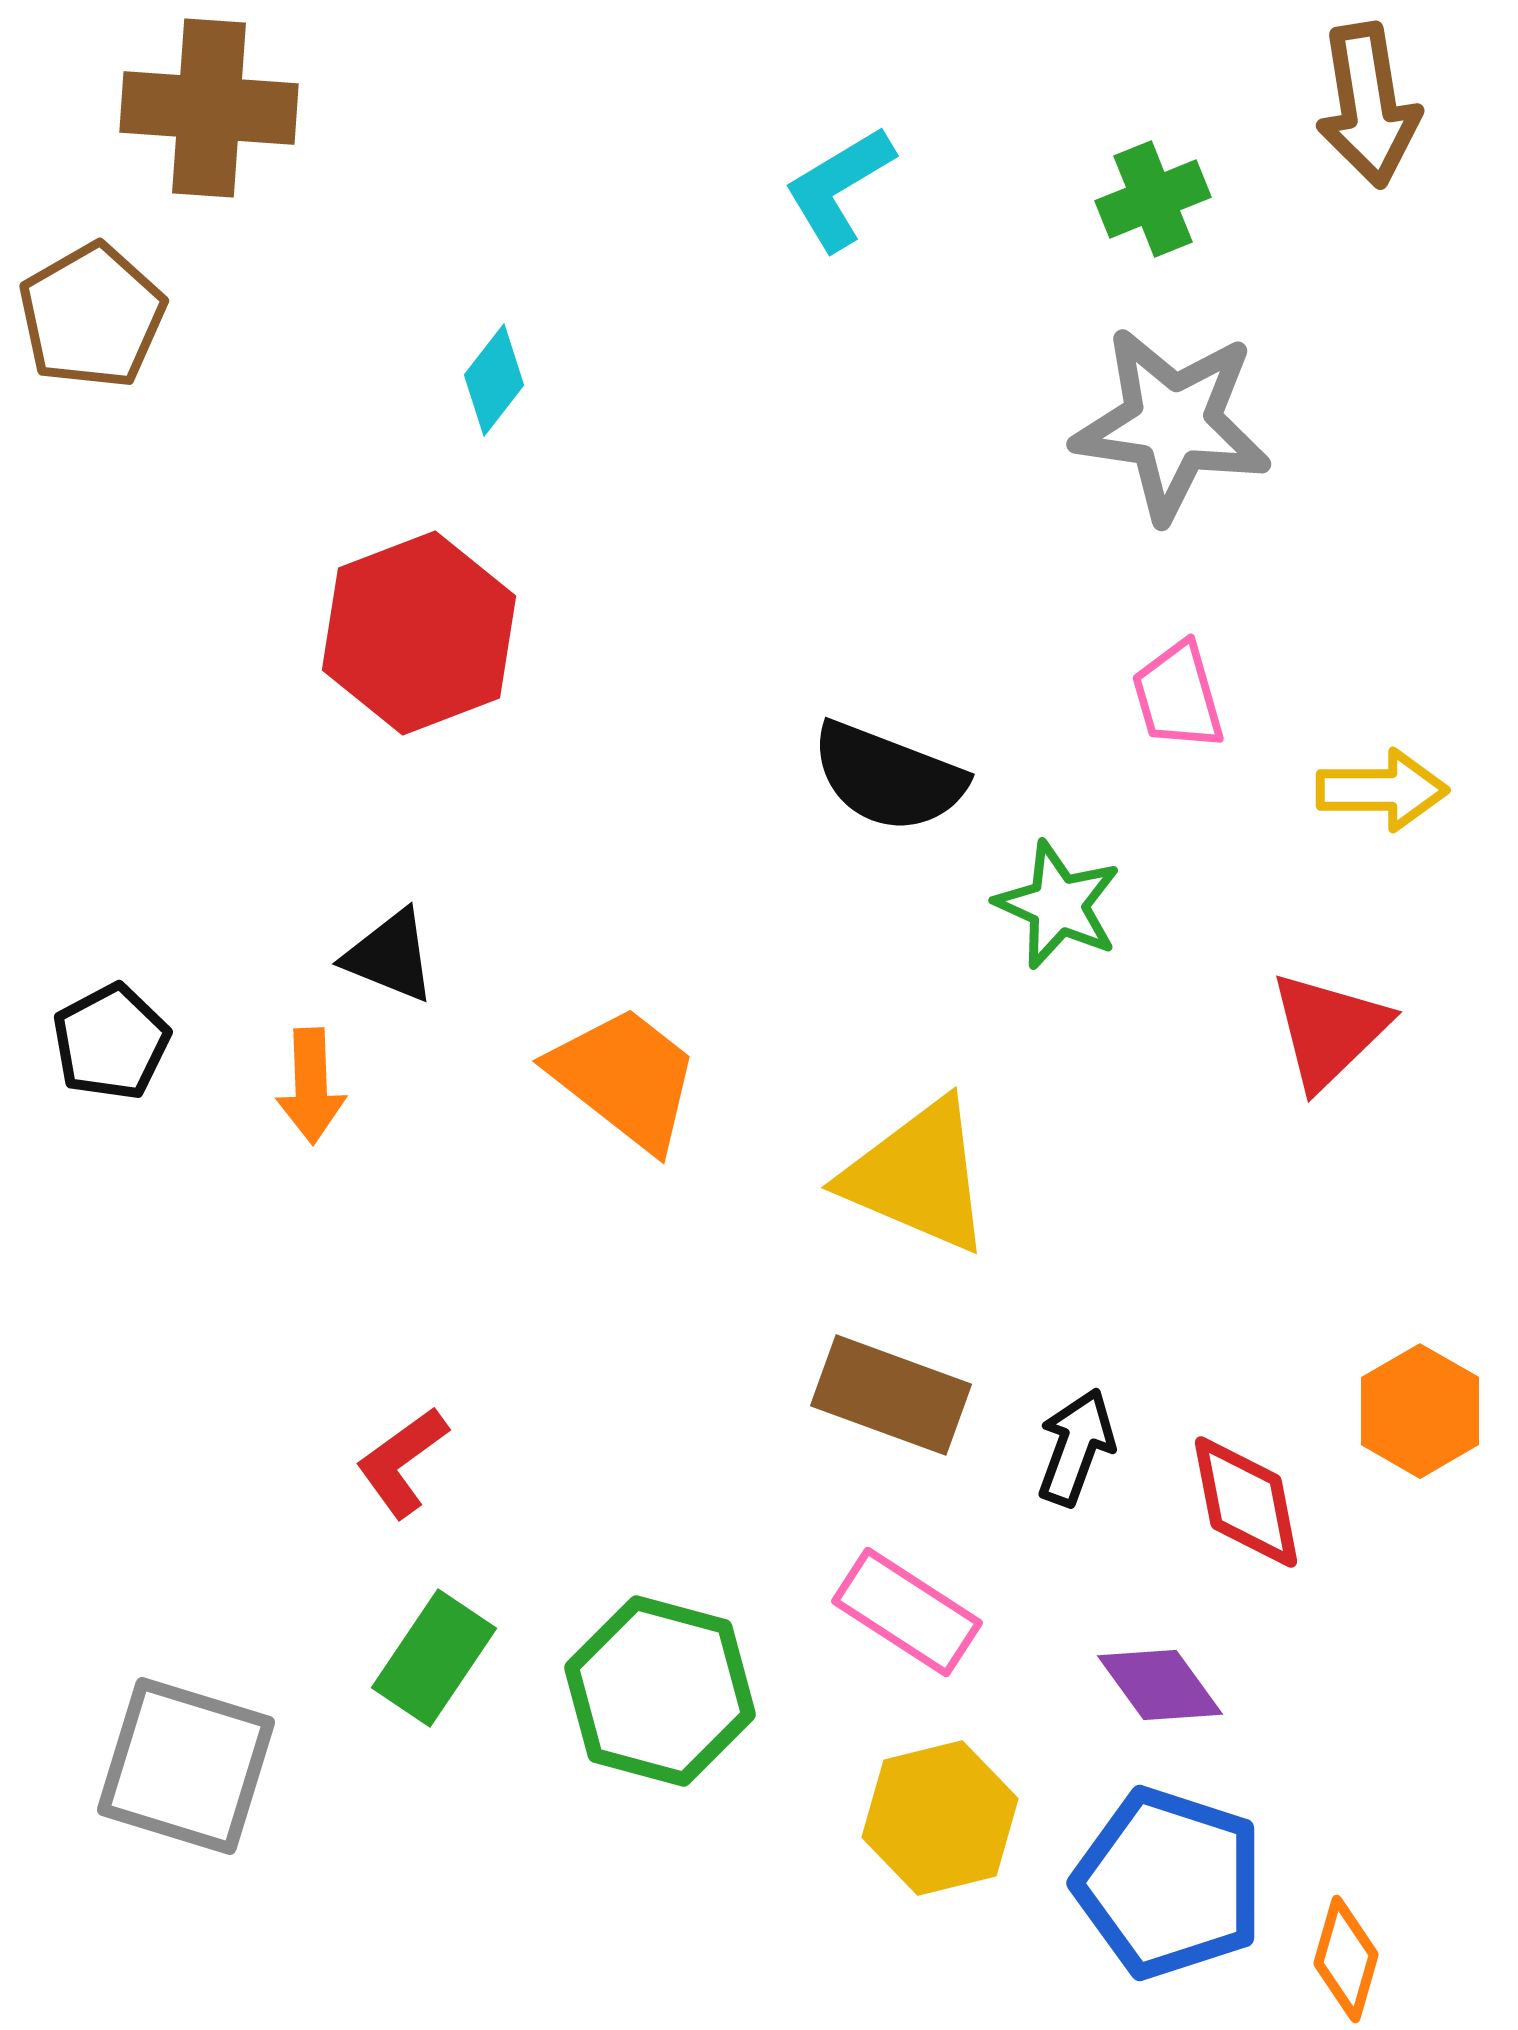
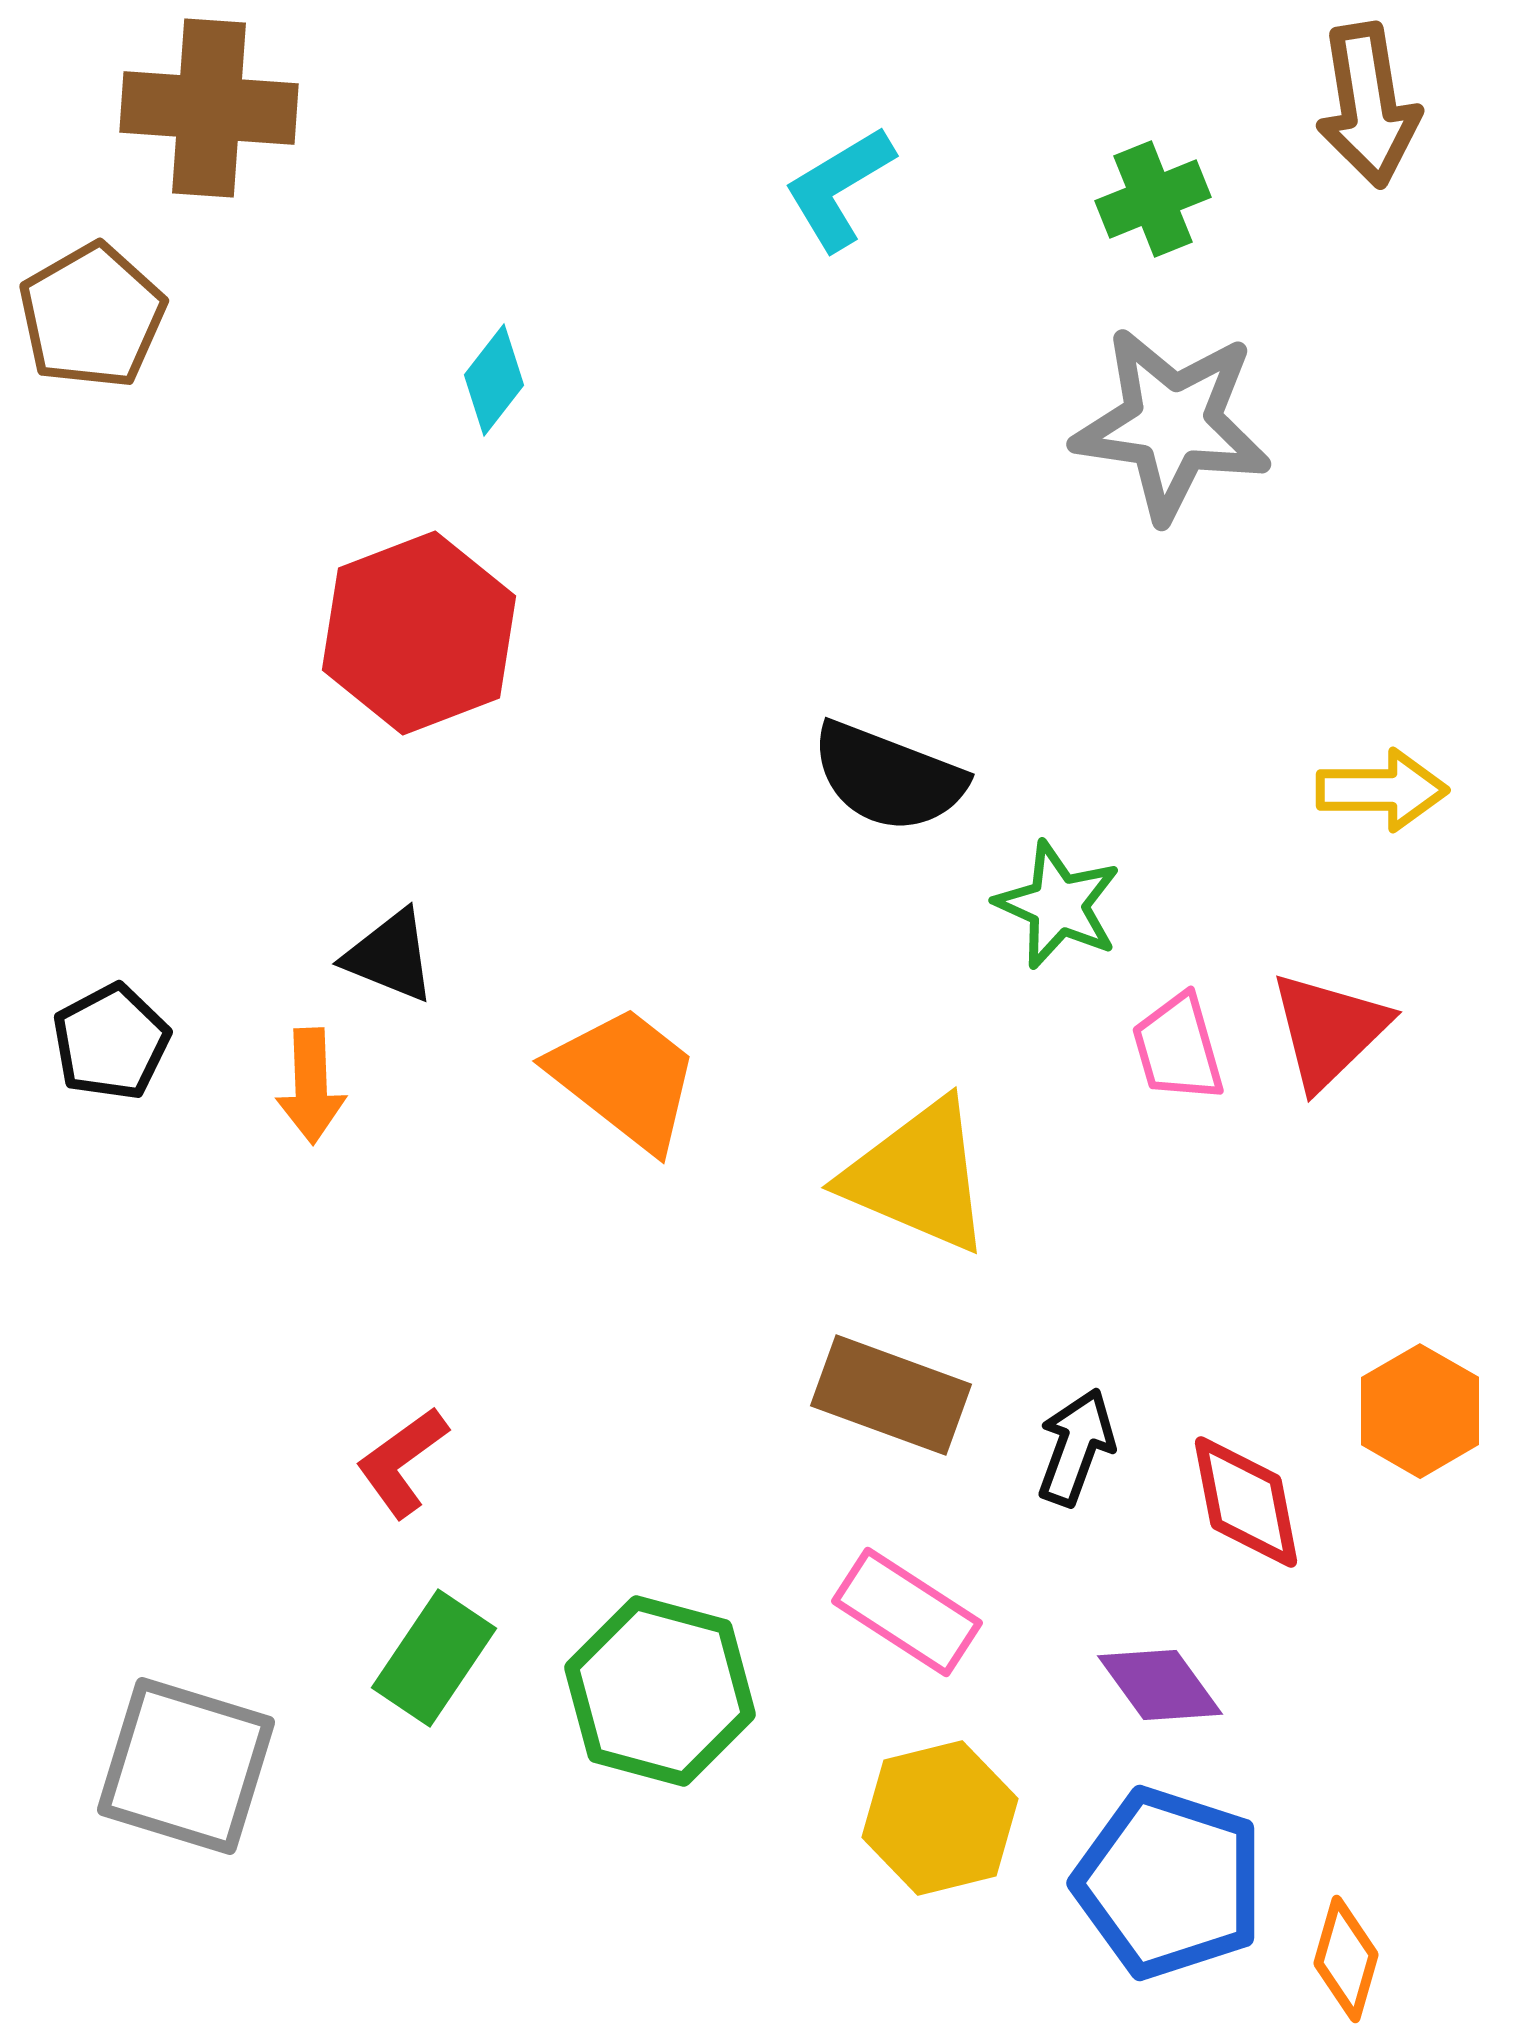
pink trapezoid: moved 352 px down
